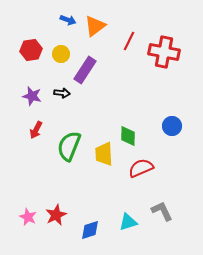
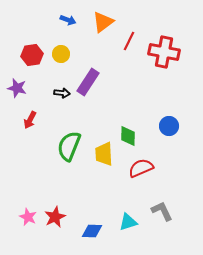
orange triangle: moved 8 px right, 4 px up
red hexagon: moved 1 px right, 5 px down
purple rectangle: moved 3 px right, 12 px down
purple star: moved 15 px left, 8 px up
blue circle: moved 3 px left
red arrow: moved 6 px left, 10 px up
red star: moved 1 px left, 2 px down
blue diamond: moved 2 px right, 1 px down; rotated 20 degrees clockwise
